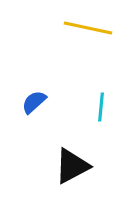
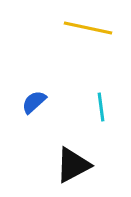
cyan line: rotated 12 degrees counterclockwise
black triangle: moved 1 px right, 1 px up
